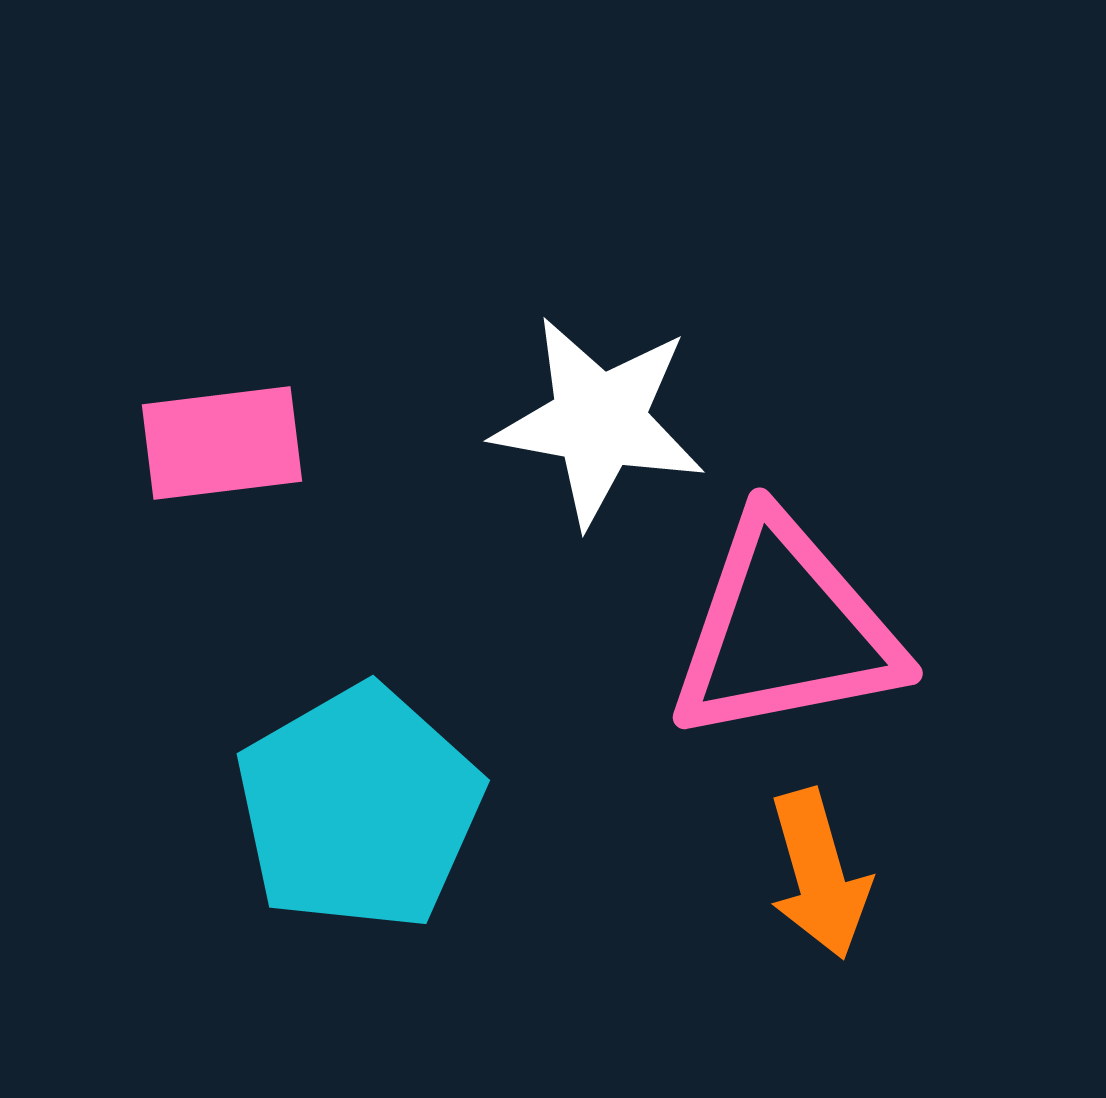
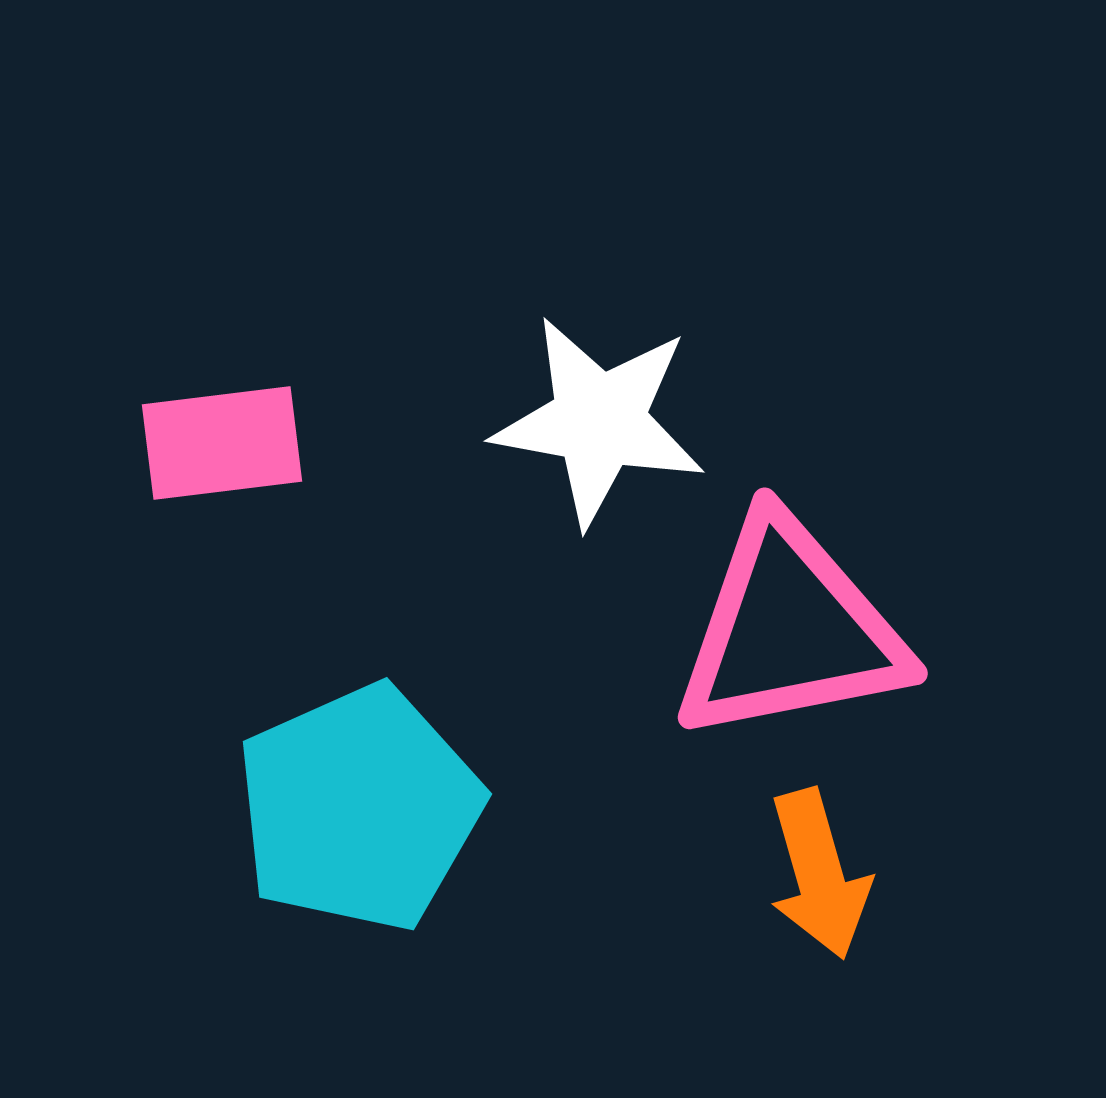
pink triangle: moved 5 px right
cyan pentagon: rotated 6 degrees clockwise
